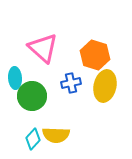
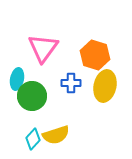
pink triangle: rotated 24 degrees clockwise
cyan ellipse: moved 2 px right, 1 px down; rotated 15 degrees clockwise
blue cross: rotated 12 degrees clockwise
yellow semicircle: rotated 20 degrees counterclockwise
